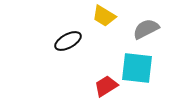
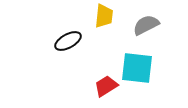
yellow trapezoid: rotated 115 degrees counterclockwise
gray semicircle: moved 4 px up
